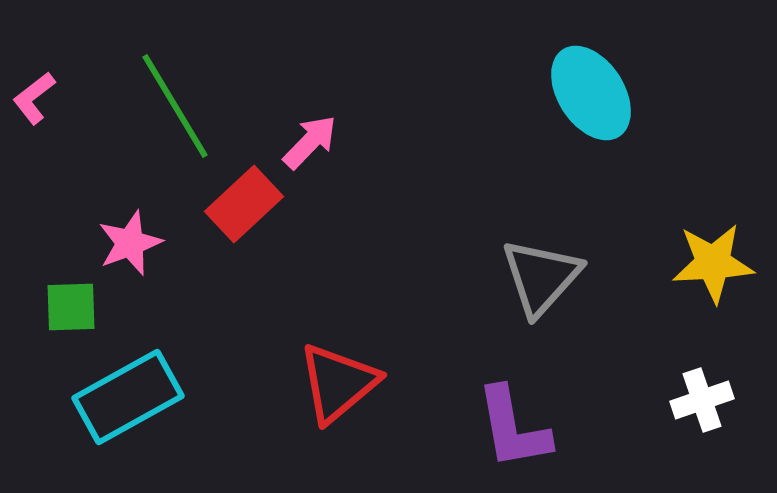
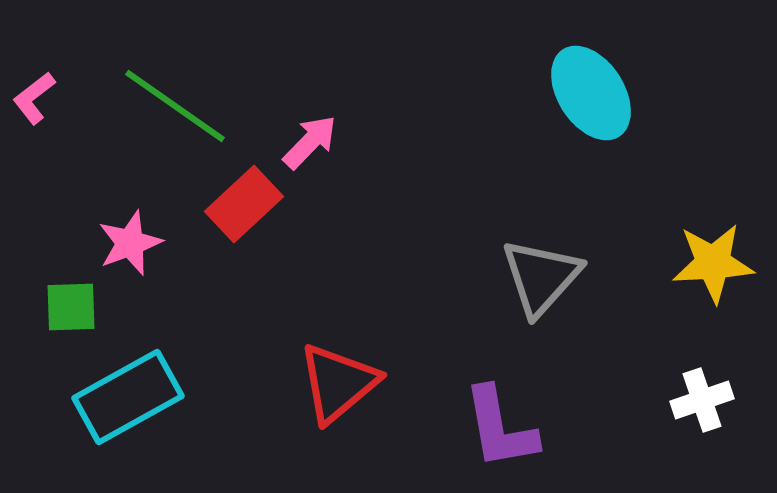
green line: rotated 24 degrees counterclockwise
purple L-shape: moved 13 px left
